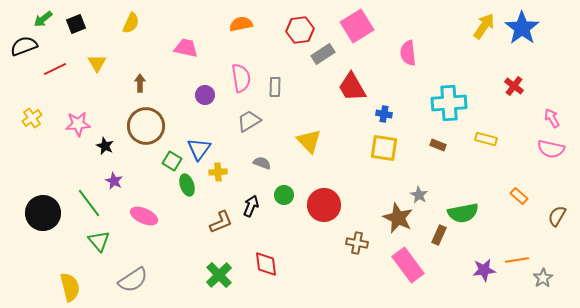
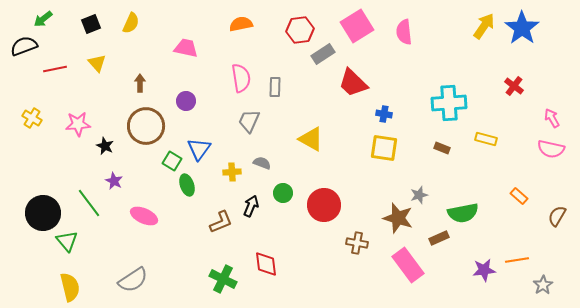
black square at (76, 24): moved 15 px right
pink semicircle at (408, 53): moved 4 px left, 21 px up
yellow triangle at (97, 63): rotated 12 degrees counterclockwise
red line at (55, 69): rotated 15 degrees clockwise
red trapezoid at (352, 87): moved 1 px right, 4 px up; rotated 16 degrees counterclockwise
purple circle at (205, 95): moved 19 px left, 6 px down
yellow cross at (32, 118): rotated 24 degrees counterclockwise
gray trapezoid at (249, 121): rotated 35 degrees counterclockwise
yellow triangle at (309, 141): moved 2 px right, 2 px up; rotated 16 degrees counterclockwise
brown rectangle at (438, 145): moved 4 px right, 3 px down
yellow cross at (218, 172): moved 14 px right
green circle at (284, 195): moved 1 px left, 2 px up
gray star at (419, 195): rotated 24 degrees clockwise
brown star at (398, 218): rotated 8 degrees counterclockwise
brown rectangle at (439, 235): moved 3 px down; rotated 42 degrees clockwise
green triangle at (99, 241): moved 32 px left
green cross at (219, 275): moved 4 px right, 4 px down; rotated 20 degrees counterclockwise
gray star at (543, 278): moved 7 px down
